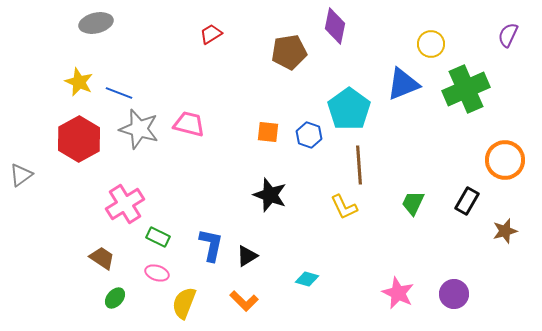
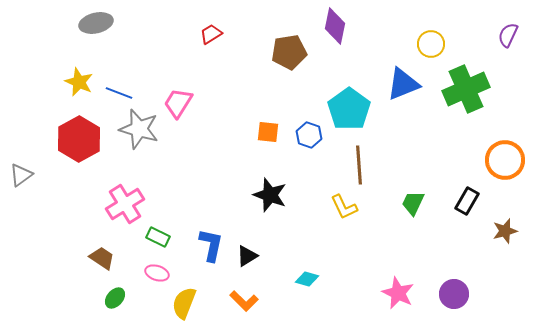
pink trapezoid: moved 11 px left, 21 px up; rotated 72 degrees counterclockwise
